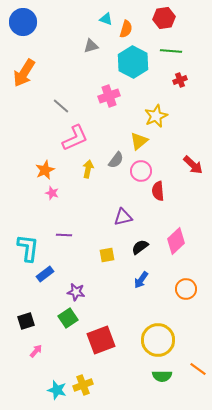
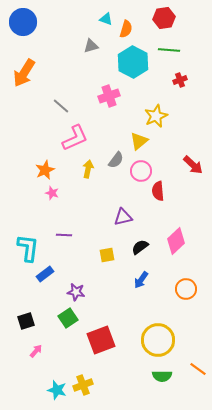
green line: moved 2 px left, 1 px up
